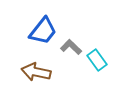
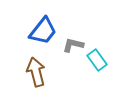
gray L-shape: moved 2 px right, 2 px up; rotated 30 degrees counterclockwise
brown arrow: rotated 64 degrees clockwise
